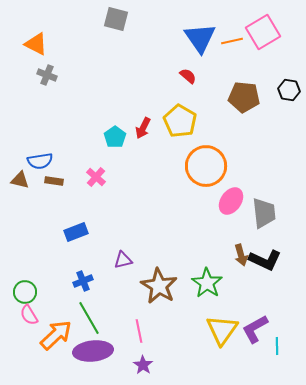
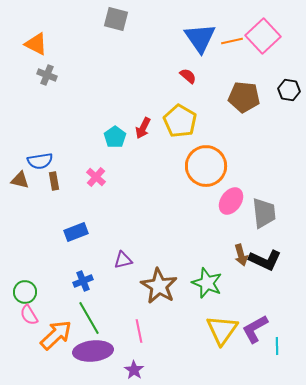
pink square: moved 4 px down; rotated 12 degrees counterclockwise
brown rectangle: rotated 72 degrees clockwise
green star: rotated 12 degrees counterclockwise
purple star: moved 9 px left, 5 px down
